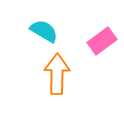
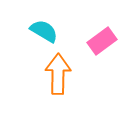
orange arrow: moved 1 px right
